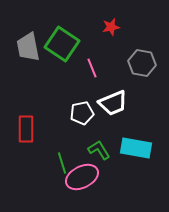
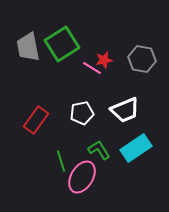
red star: moved 7 px left, 33 px down
green square: rotated 24 degrees clockwise
gray hexagon: moved 4 px up
pink line: rotated 36 degrees counterclockwise
white trapezoid: moved 12 px right, 7 px down
red rectangle: moved 10 px right, 9 px up; rotated 36 degrees clockwise
cyan rectangle: rotated 44 degrees counterclockwise
green line: moved 1 px left, 2 px up
pink ellipse: rotated 32 degrees counterclockwise
